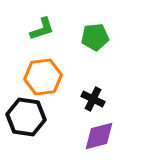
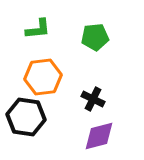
green L-shape: moved 4 px left; rotated 12 degrees clockwise
